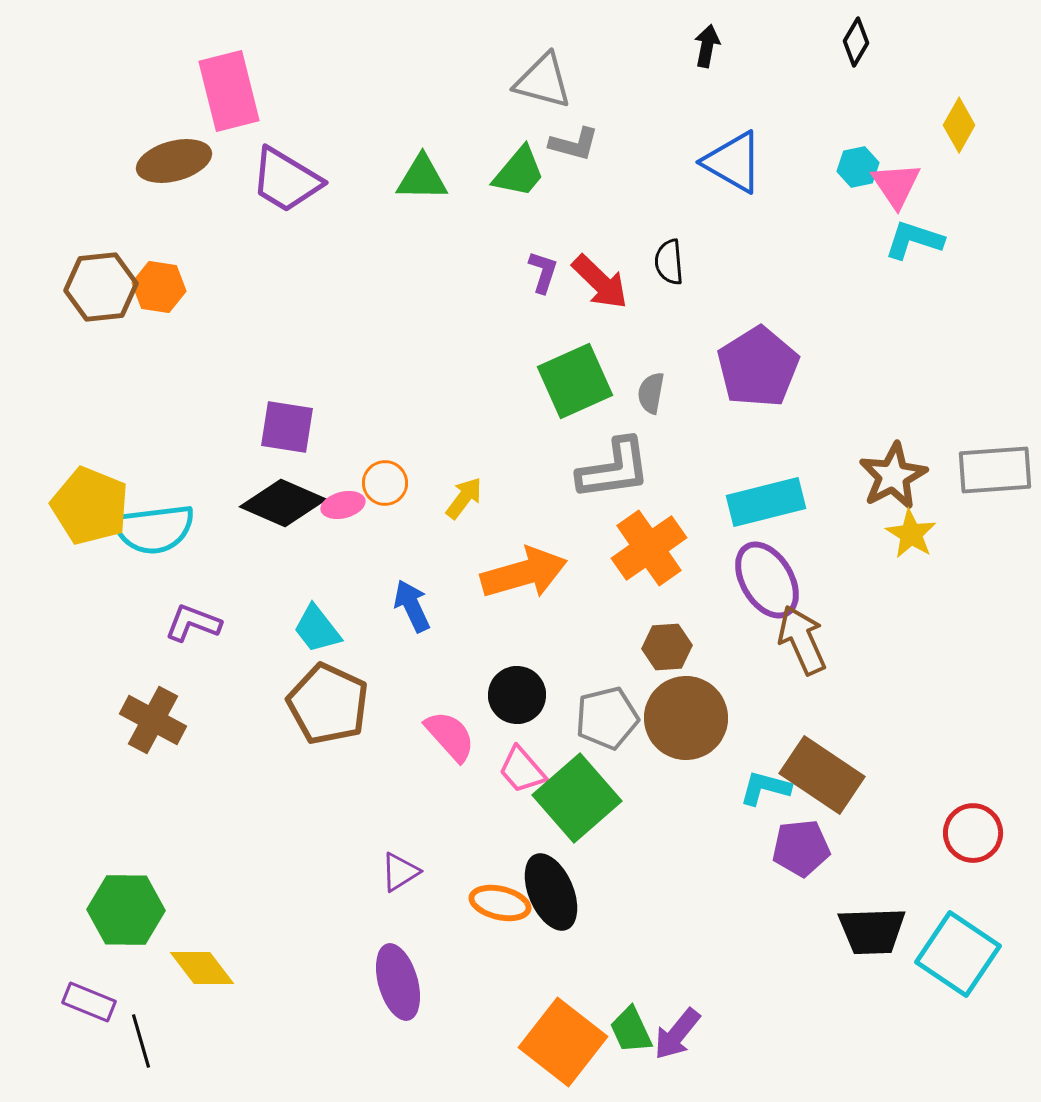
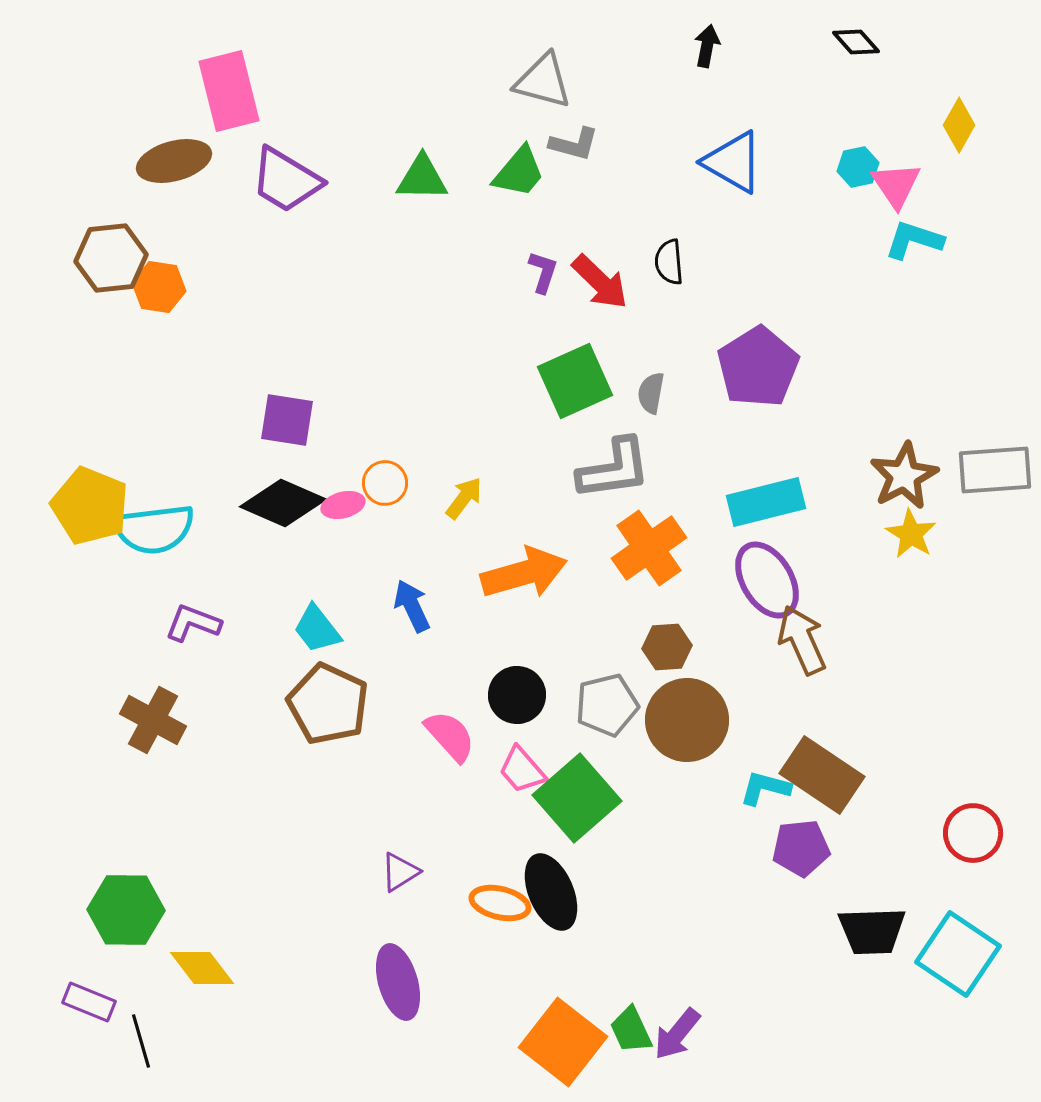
black diamond at (856, 42): rotated 72 degrees counterclockwise
brown hexagon at (101, 287): moved 10 px right, 29 px up
purple square at (287, 427): moved 7 px up
brown star at (893, 476): moved 11 px right
gray pentagon at (607, 718): moved 13 px up
brown circle at (686, 718): moved 1 px right, 2 px down
